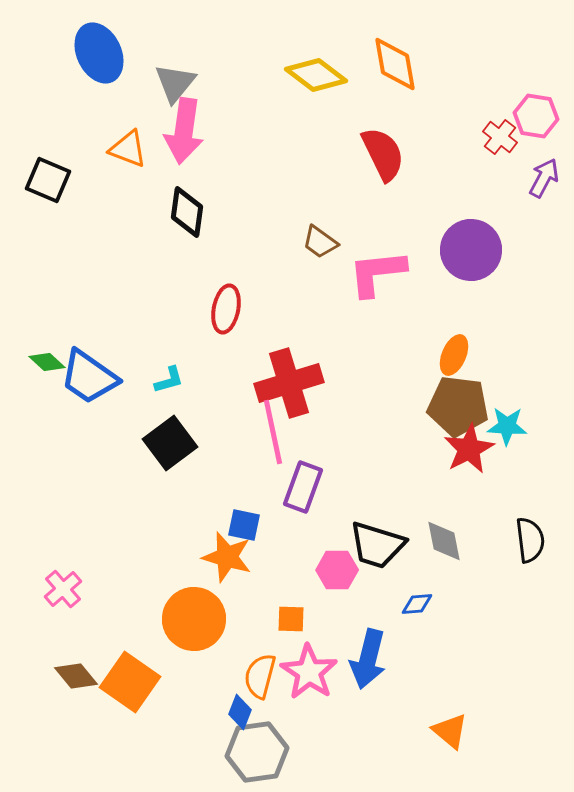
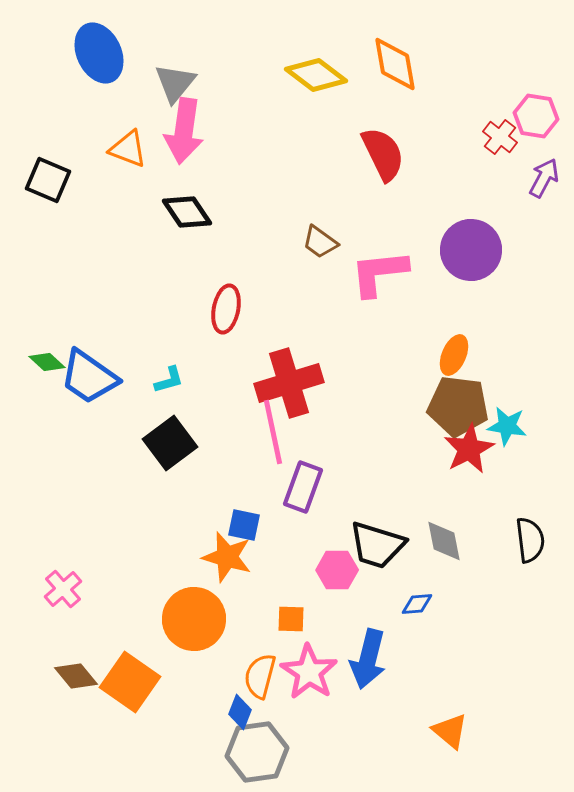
black diamond at (187, 212): rotated 42 degrees counterclockwise
pink L-shape at (377, 273): moved 2 px right
cyan star at (507, 426): rotated 6 degrees clockwise
